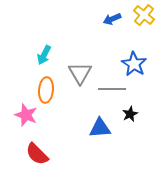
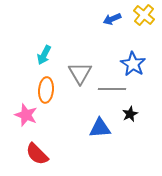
blue star: moved 1 px left
